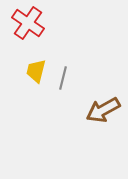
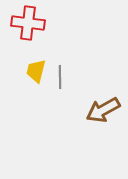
red cross: rotated 28 degrees counterclockwise
gray line: moved 3 px left, 1 px up; rotated 15 degrees counterclockwise
